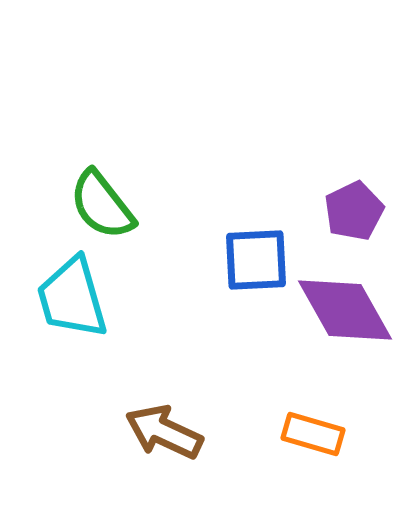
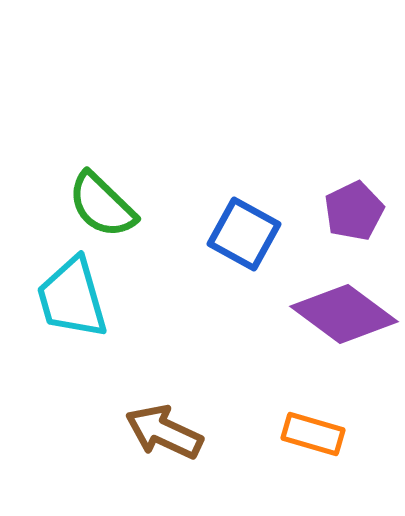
green semicircle: rotated 8 degrees counterclockwise
blue square: moved 12 px left, 26 px up; rotated 32 degrees clockwise
purple diamond: moved 1 px left, 4 px down; rotated 24 degrees counterclockwise
